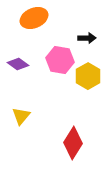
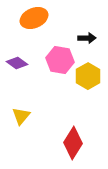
purple diamond: moved 1 px left, 1 px up
